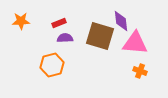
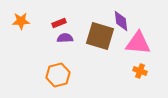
pink triangle: moved 3 px right
orange hexagon: moved 6 px right, 10 px down
